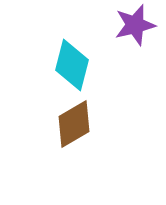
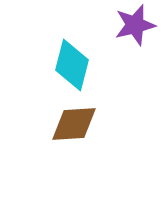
brown diamond: rotated 27 degrees clockwise
